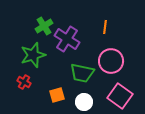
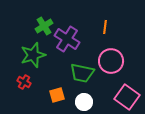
pink square: moved 7 px right, 1 px down
